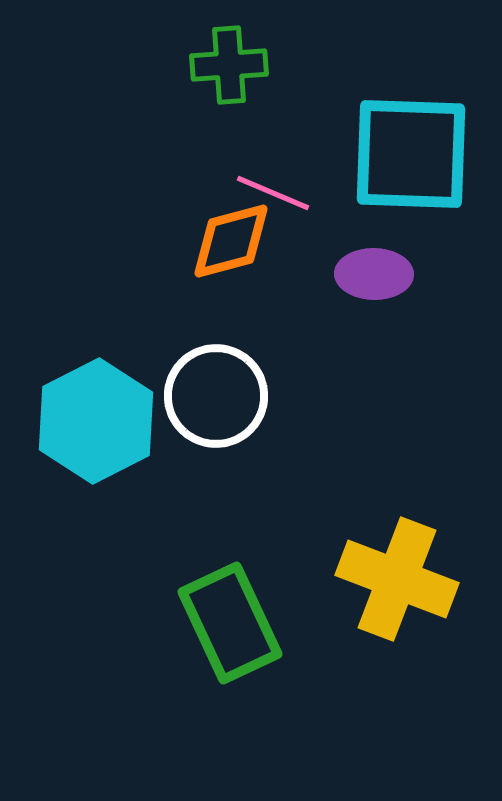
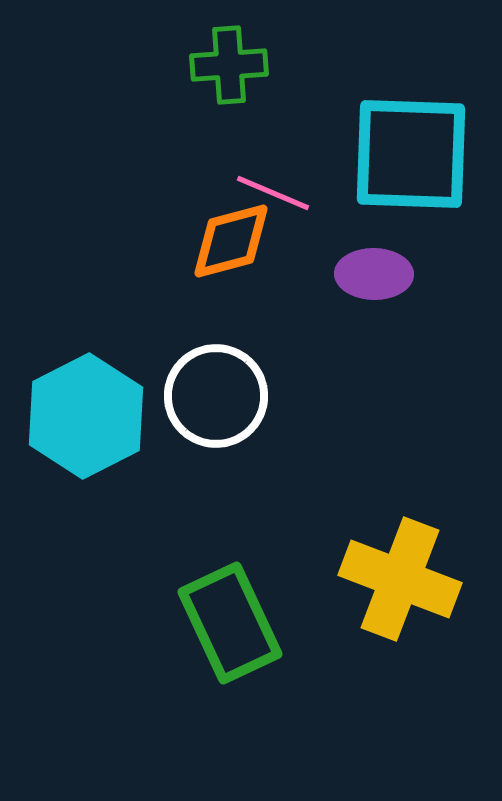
cyan hexagon: moved 10 px left, 5 px up
yellow cross: moved 3 px right
